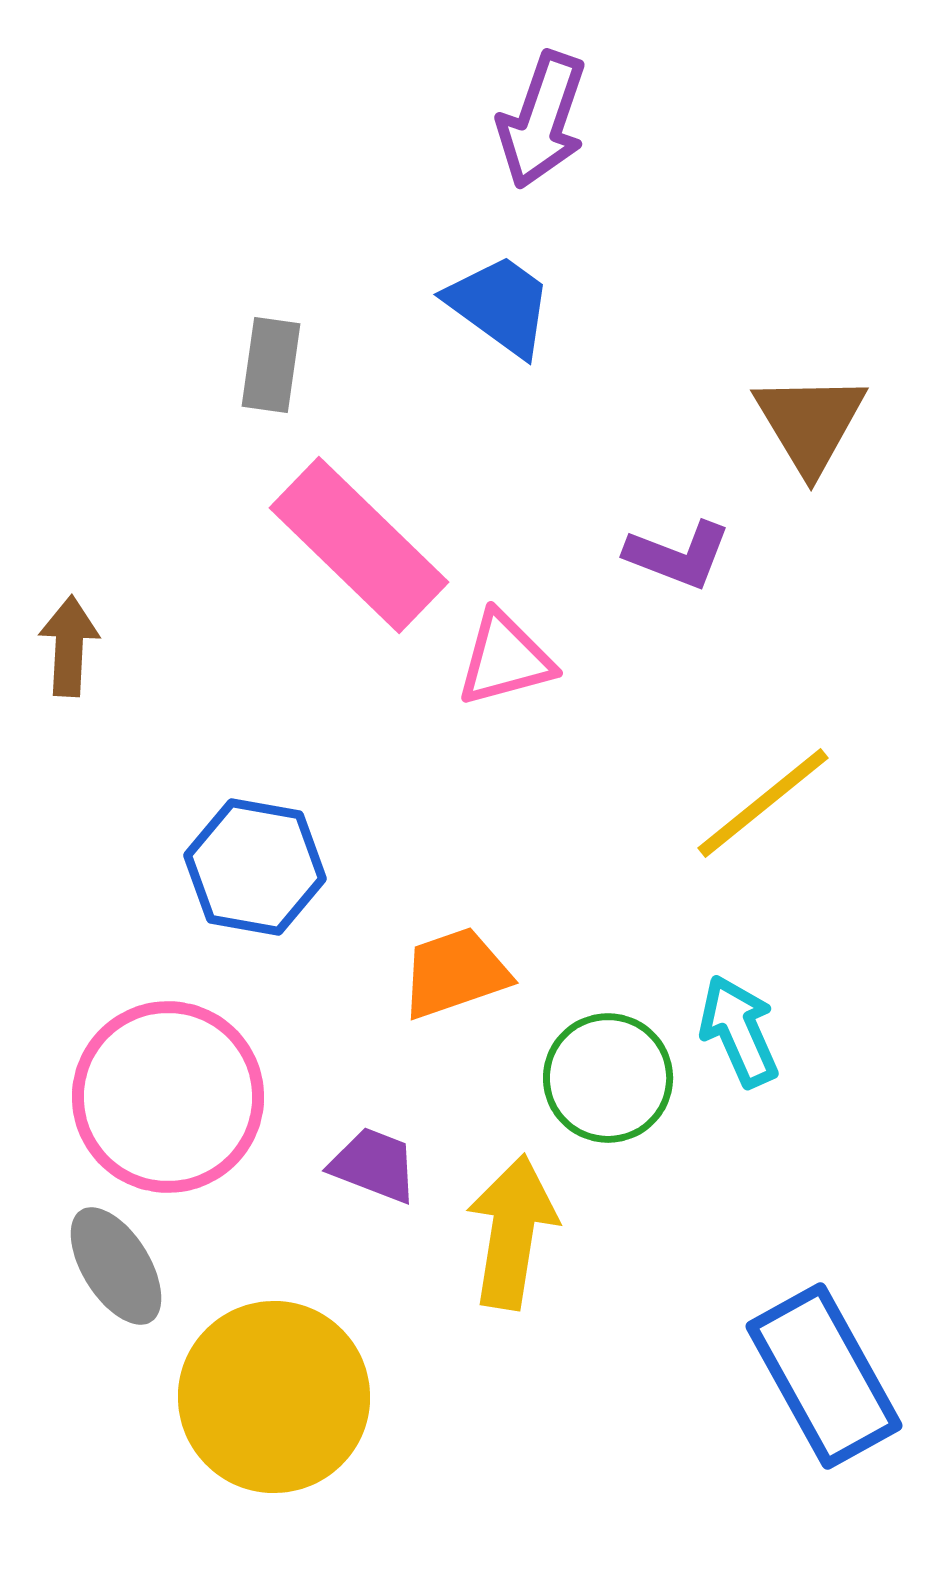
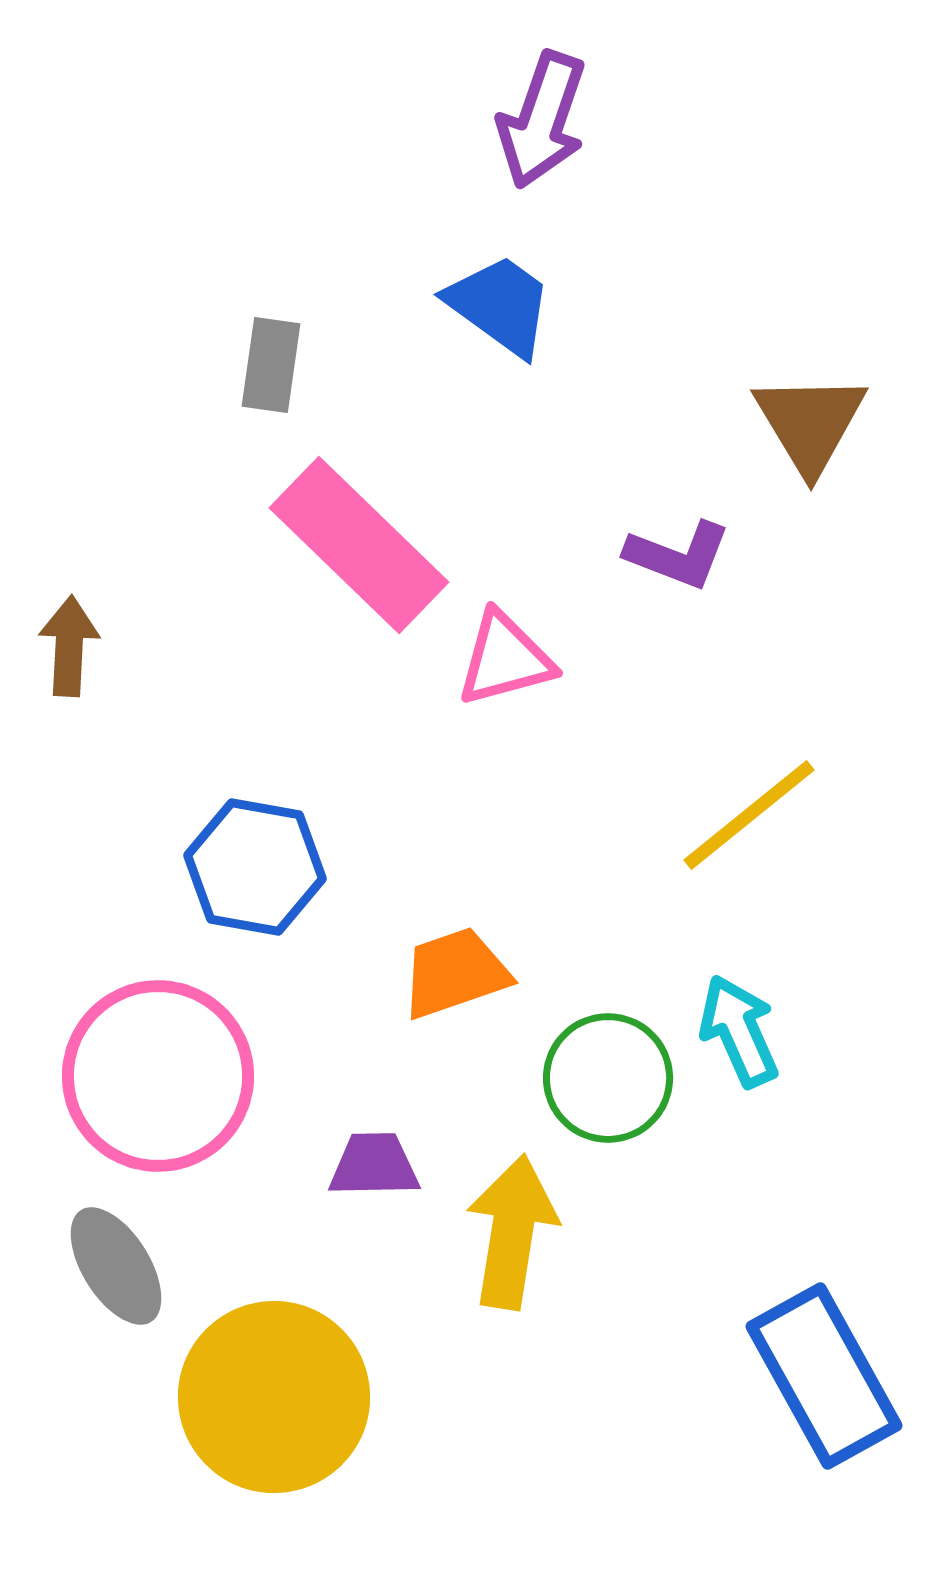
yellow line: moved 14 px left, 12 px down
pink circle: moved 10 px left, 21 px up
purple trapezoid: rotated 22 degrees counterclockwise
